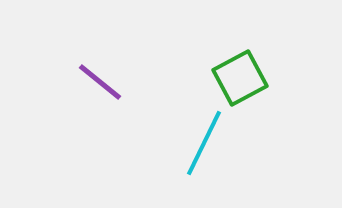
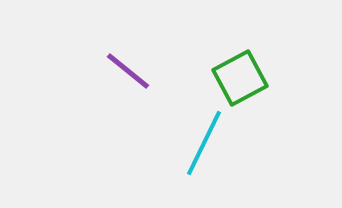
purple line: moved 28 px right, 11 px up
